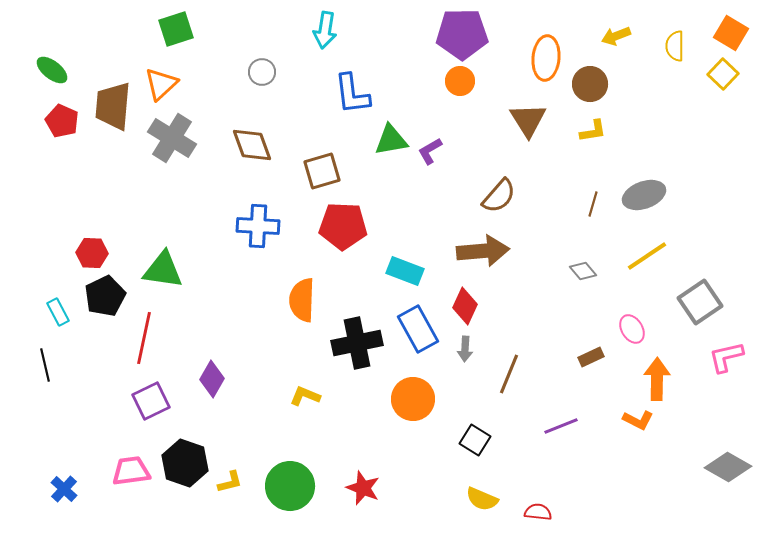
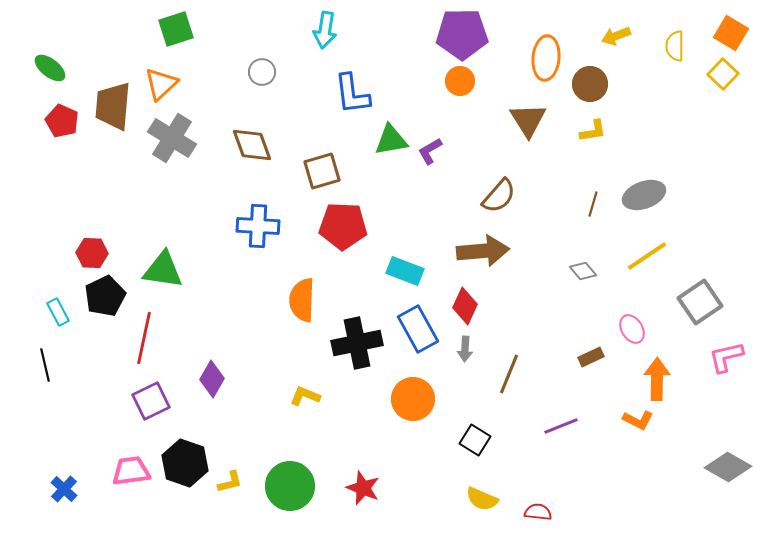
green ellipse at (52, 70): moved 2 px left, 2 px up
